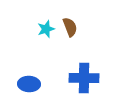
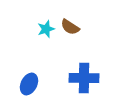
brown semicircle: rotated 144 degrees clockwise
blue ellipse: rotated 65 degrees counterclockwise
